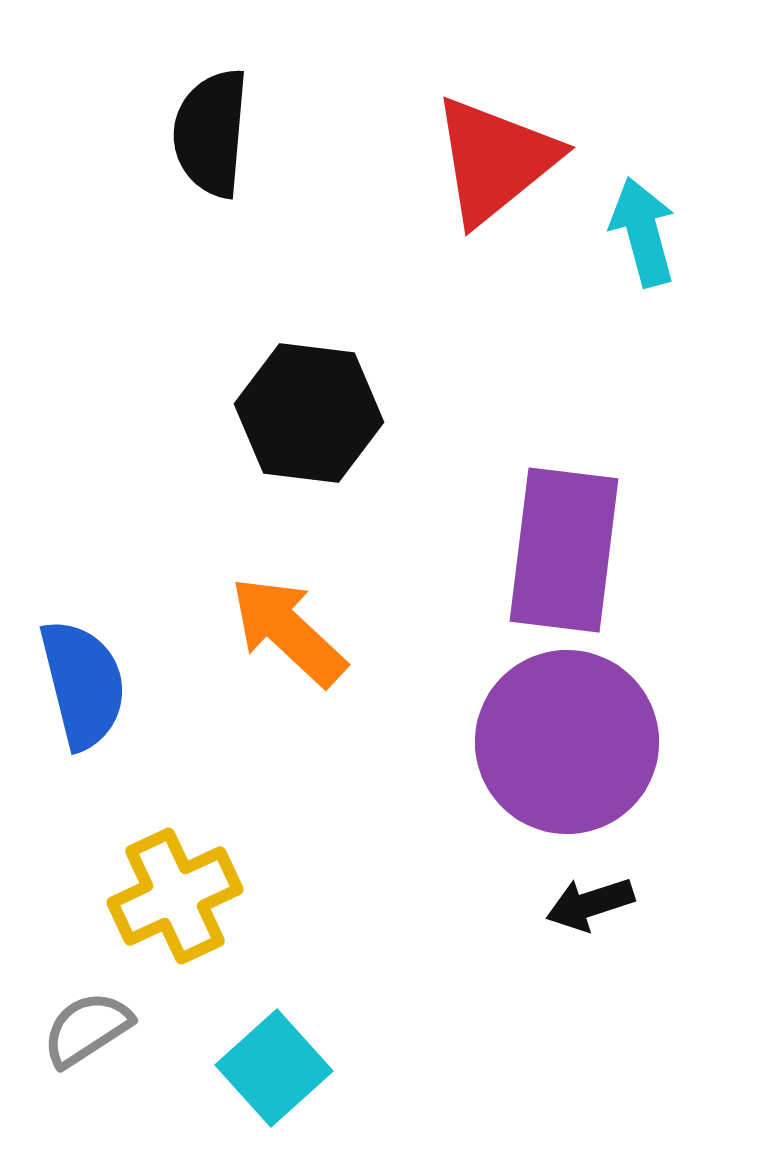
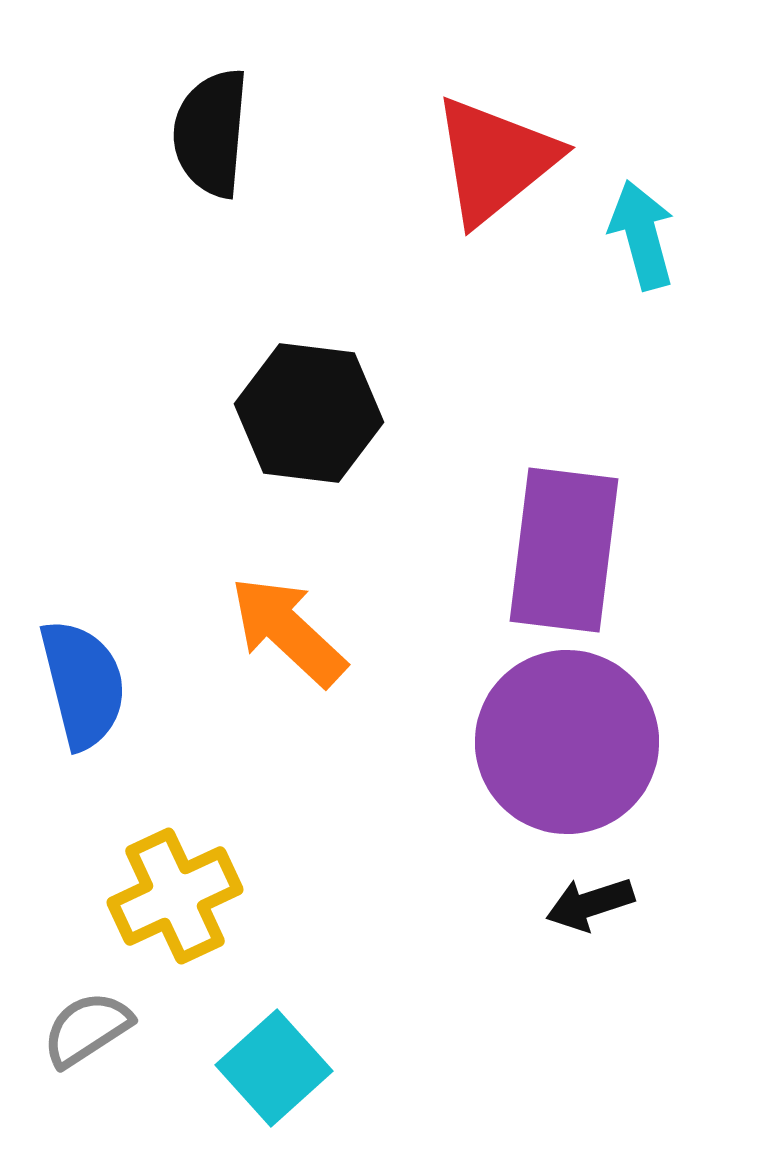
cyan arrow: moved 1 px left, 3 px down
